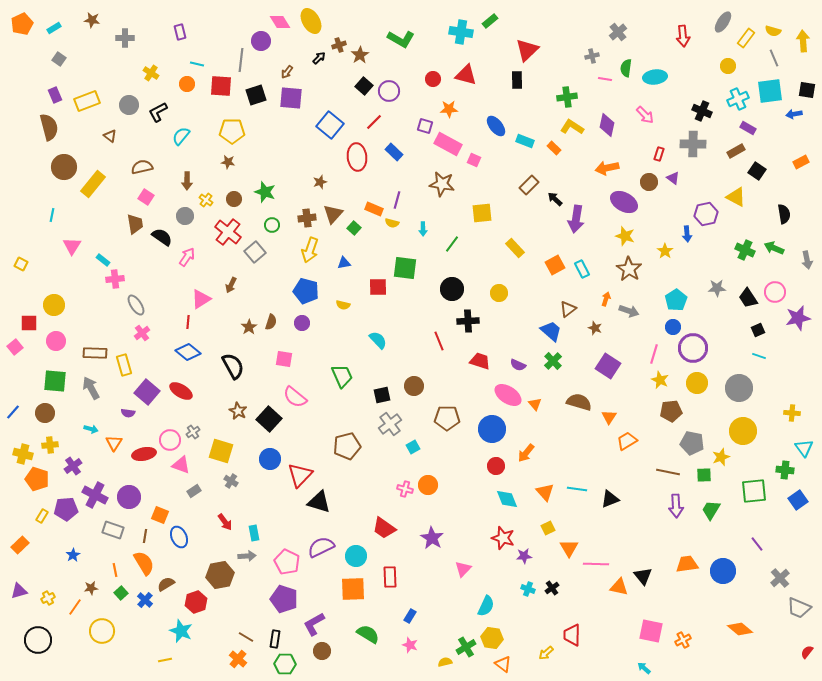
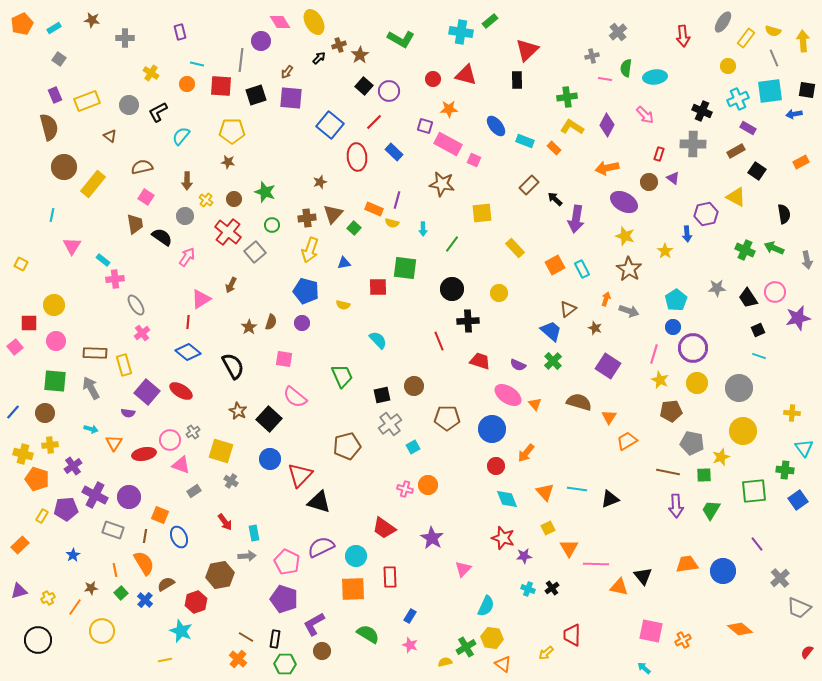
yellow ellipse at (311, 21): moved 3 px right, 1 px down
purple diamond at (607, 125): rotated 15 degrees clockwise
